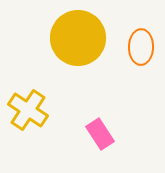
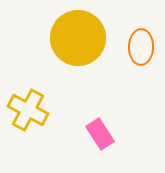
yellow cross: rotated 6 degrees counterclockwise
